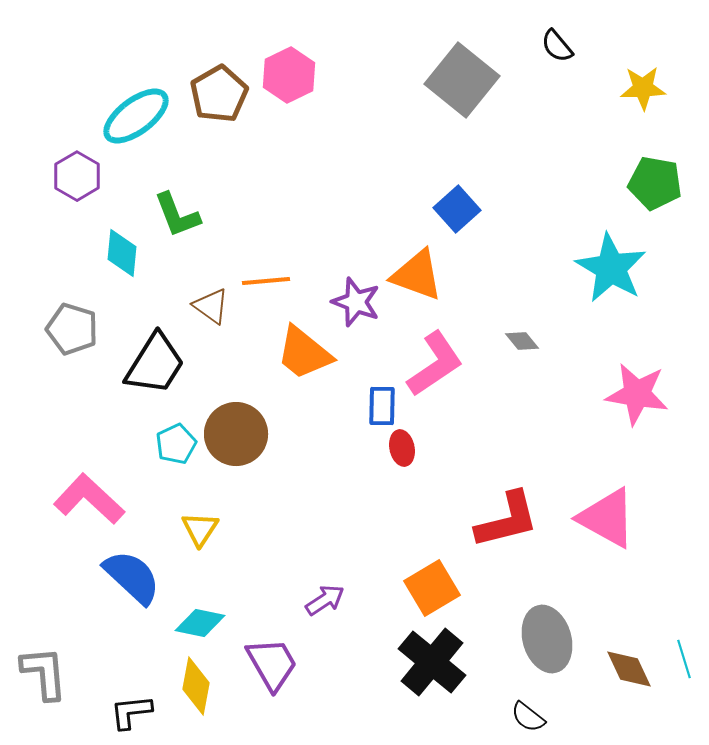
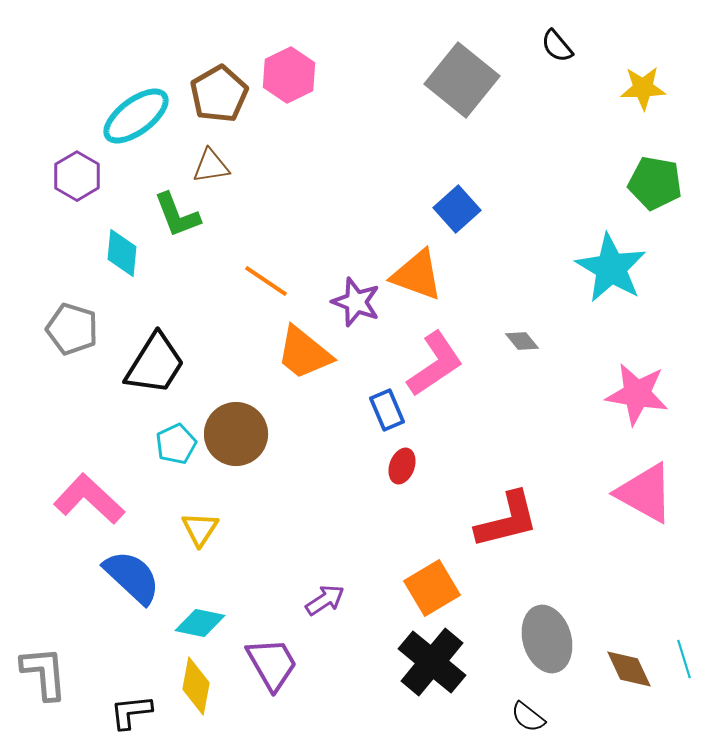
orange line at (266, 281): rotated 39 degrees clockwise
brown triangle at (211, 306): moved 140 px up; rotated 45 degrees counterclockwise
blue rectangle at (382, 406): moved 5 px right, 4 px down; rotated 24 degrees counterclockwise
red ellipse at (402, 448): moved 18 px down; rotated 32 degrees clockwise
pink triangle at (607, 518): moved 38 px right, 25 px up
